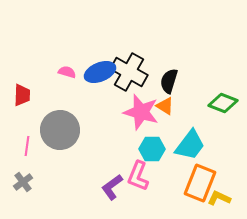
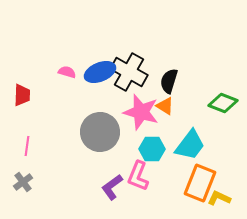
gray circle: moved 40 px right, 2 px down
